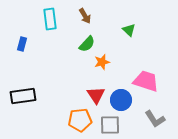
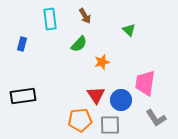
green semicircle: moved 8 px left
pink trapezoid: moved 1 px left, 2 px down; rotated 100 degrees counterclockwise
gray L-shape: moved 1 px right, 1 px up
